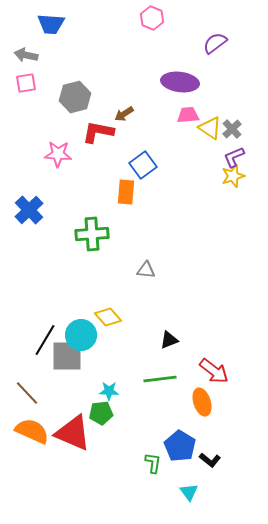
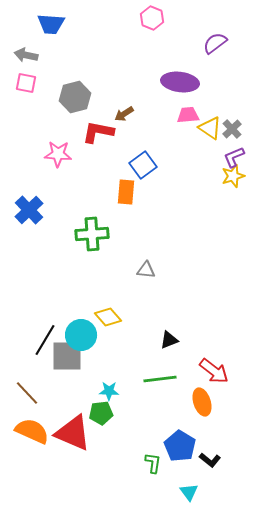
pink square: rotated 20 degrees clockwise
